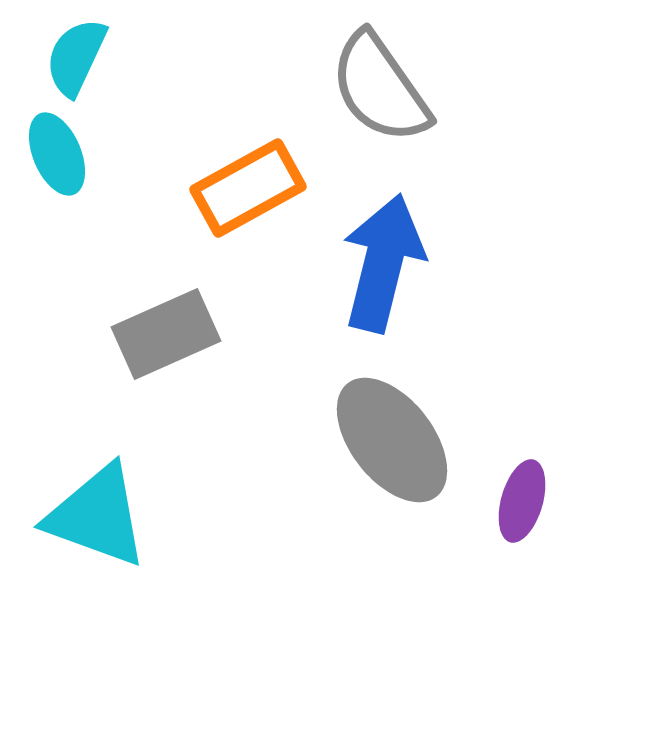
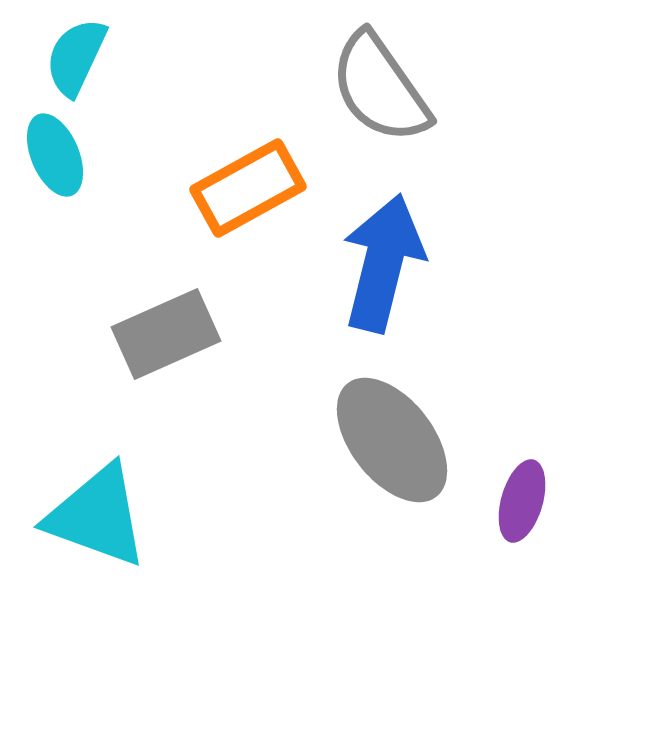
cyan ellipse: moved 2 px left, 1 px down
